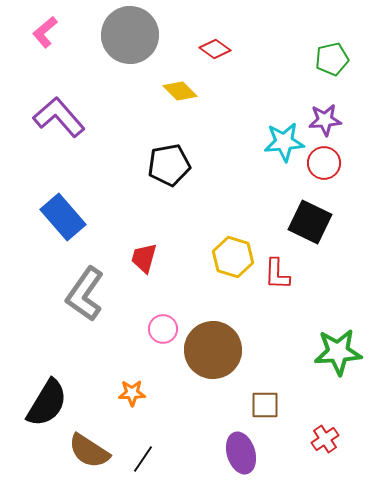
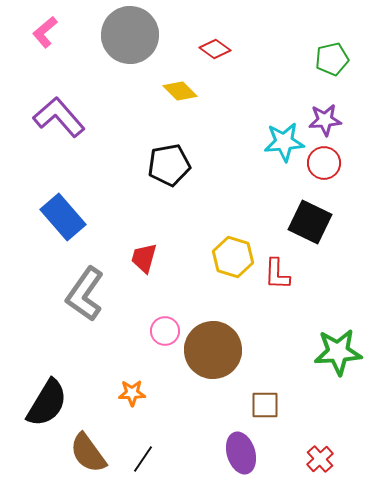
pink circle: moved 2 px right, 2 px down
red cross: moved 5 px left, 20 px down; rotated 8 degrees counterclockwise
brown semicircle: moved 1 px left, 2 px down; rotated 21 degrees clockwise
